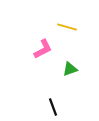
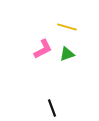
green triangle: moved 3 px left, 15 px up
black line: moved 1 px left, 1 px down
